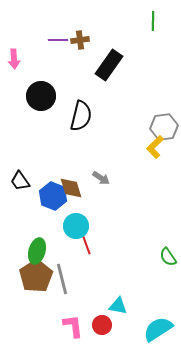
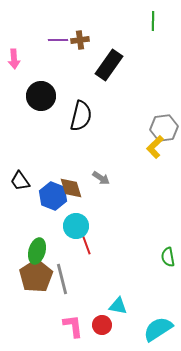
gray hexagon: moved 1 px down
green semicircle: rotated 24 degrees clockwise
